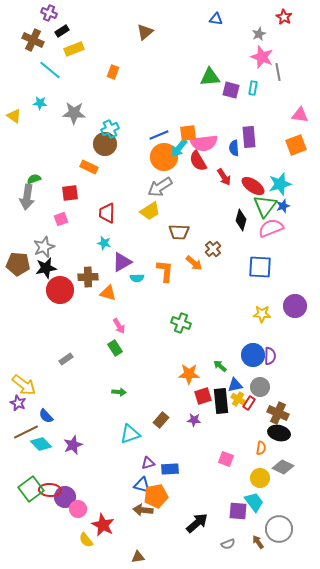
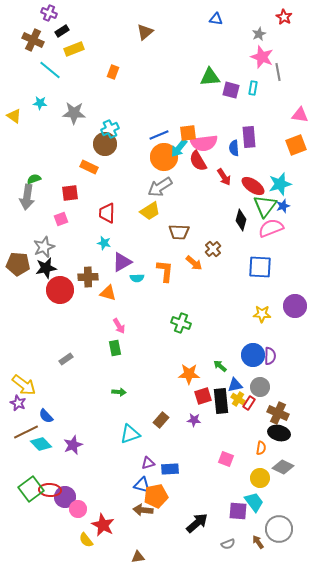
green rectangle at (115, 348): rotated 21 degrees clockwise
